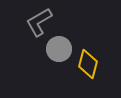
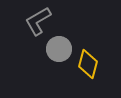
gray L-shape: moved 1 px left, 1 px up
